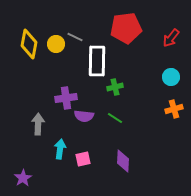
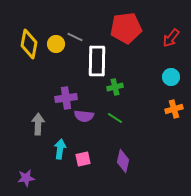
purple diamond: rotated 10 degrees clockwise
purple star: moved 3 px right; rotated 24 degrees clockwise
